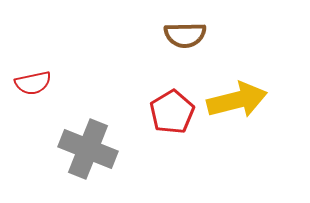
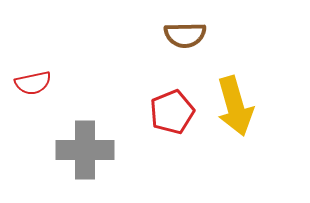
yellow arrow: moved 2 px left, 6 px down; rotated 88 degrees clockwise
red pentagon: rotated 9 degrees clockwise
gray cross: moved 3 px left, 1 px down; rotated 22 degrees counterclockwise
